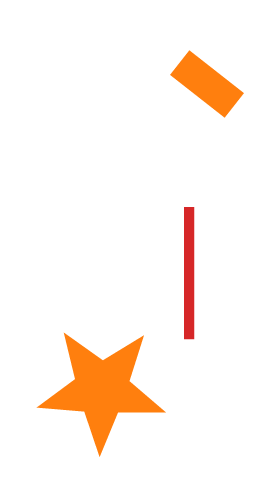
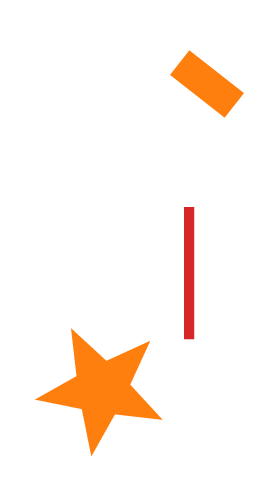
orange star: rotated 7 degrees clockwise
